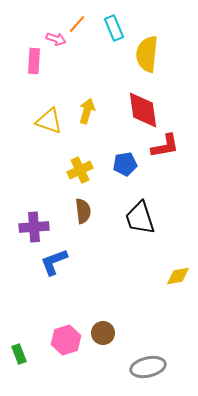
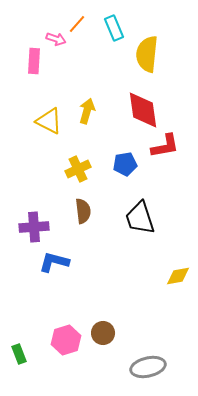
yellow triangle: rotated 8 degrees clockwise
yellow cross: moved 2 px left, 1 px up
blue L-shape: rotated 36 degrees clockwise
